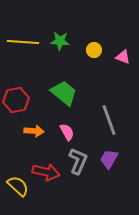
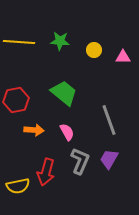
yellow line: moved 4 px left
pink triangle: rotated 21 degrees counterclockwise
orange arrow: moved 1 px up
gray L-shape: moved 2 px right
red arrow: rotated 92 degrees clockwise
yellow semicircle: rotated 125 degrees clockwise
